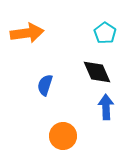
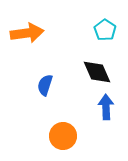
cyan pentagon: moved 3 px up
